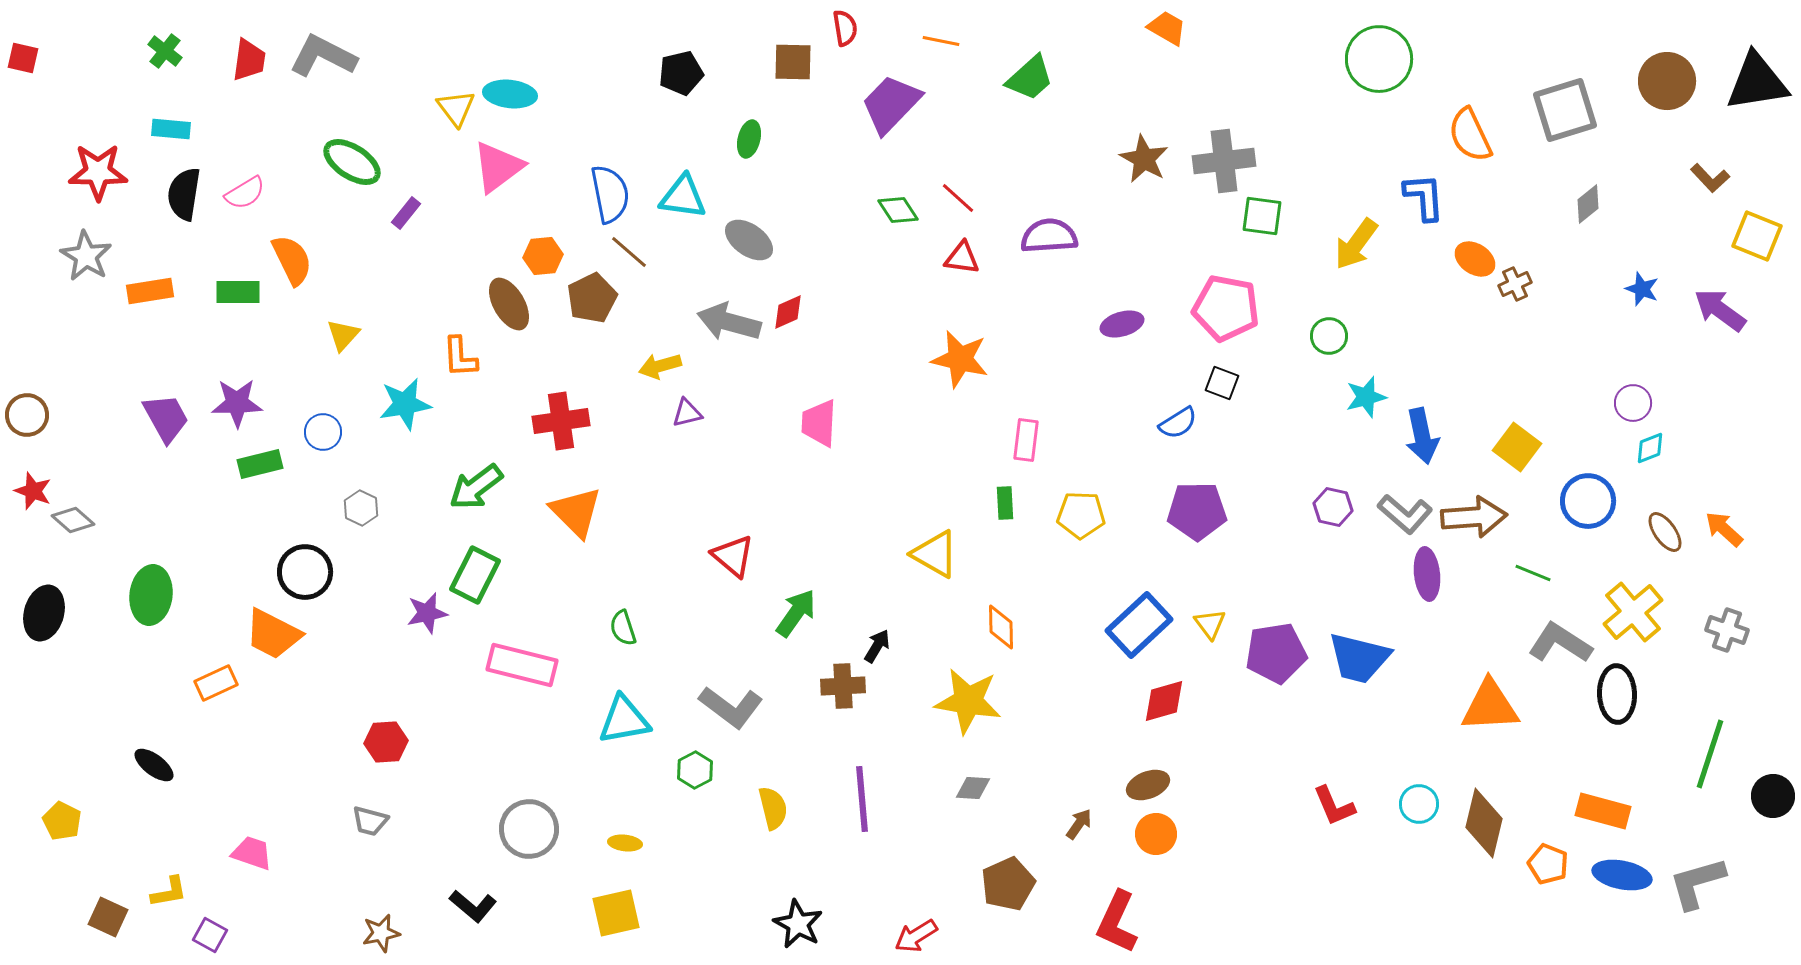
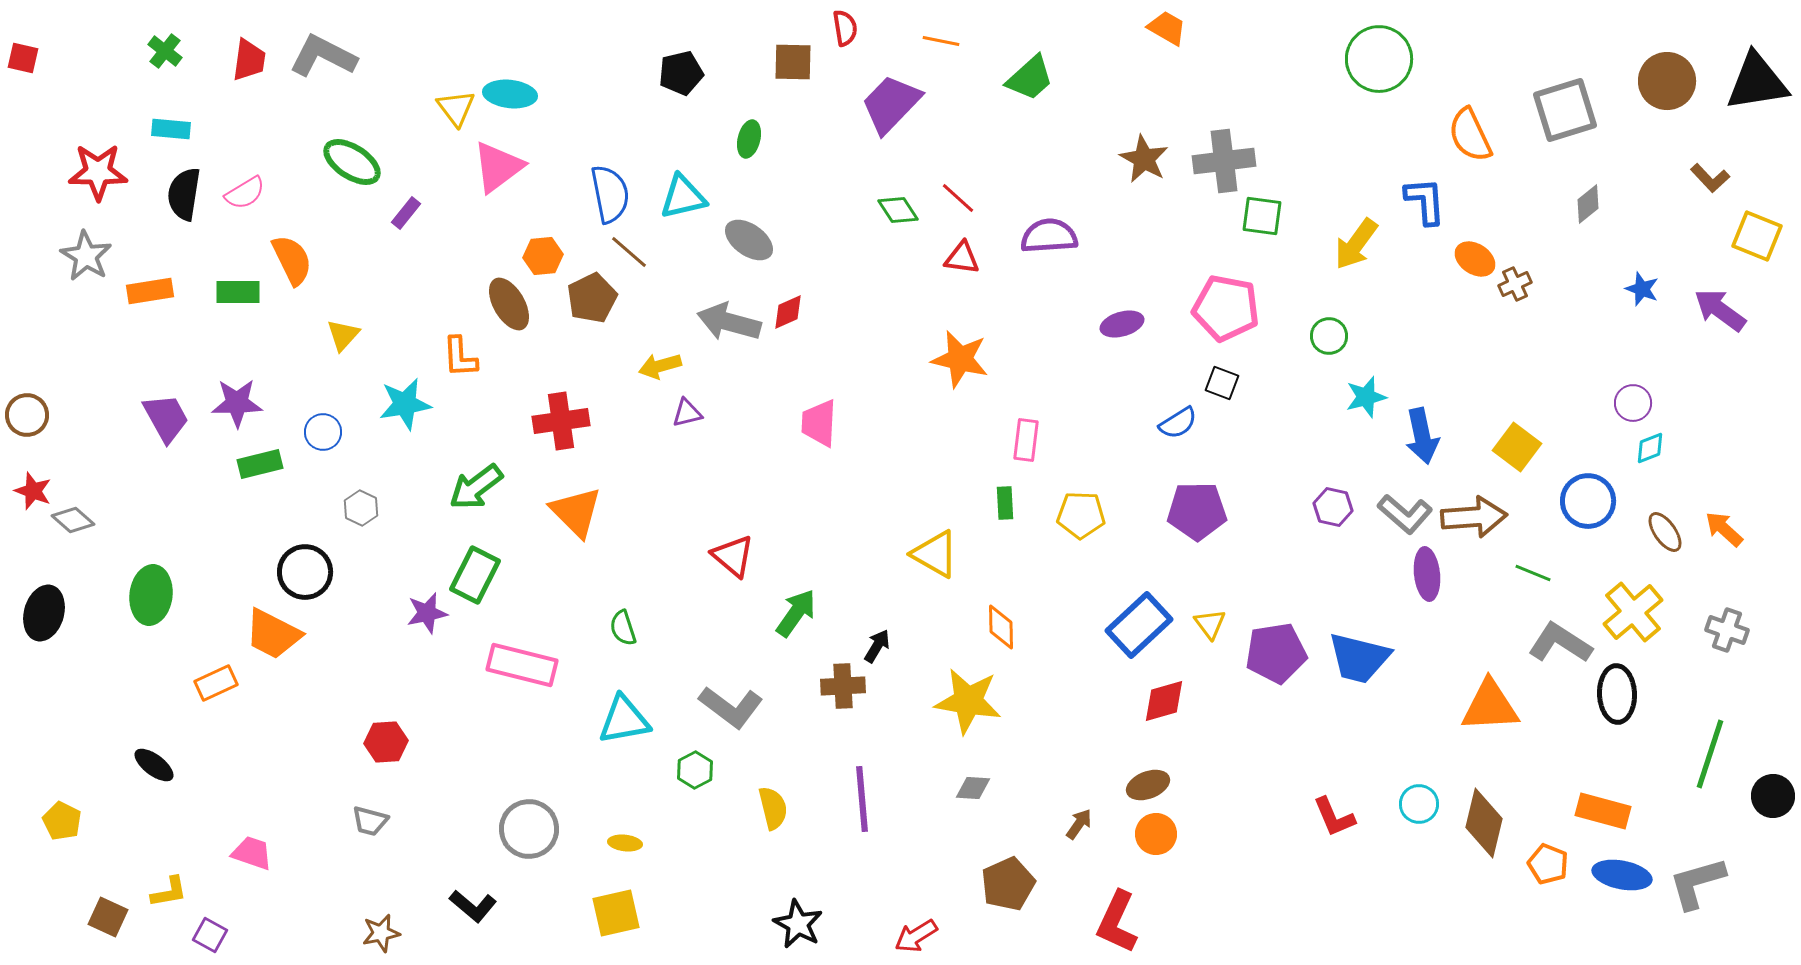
cyan triangle at (683, 197): rotated 21 degrees counterclockwise
blue L-shape at (1424, 197): moved 1 px right, 4 px down
red L-shape at (1334, 806): moved 11 px down
